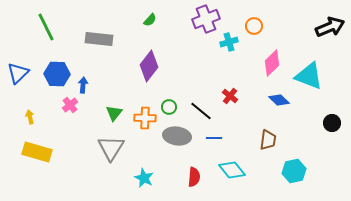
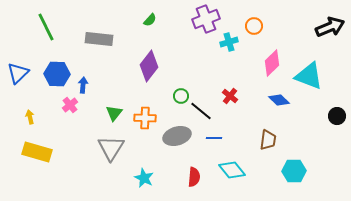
green circle: moved 12 px right, 11 px up
black circle: moved 5 px right, 7 px up
gray ellipse: rotated 24 degrees counterclockwise
cyan hexagon: rotated 10 degrees clockwise
